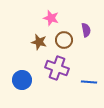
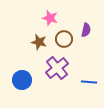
pink star: moved 1 px left
purple semicircle: rotated 24 degrees clockwise
brown circle: moved 1 px up
purple cross: rotated 30 degrees clockwise
